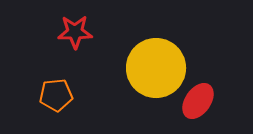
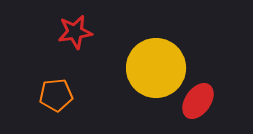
red star: rotated 8 degrees counterclockwise
